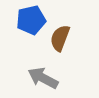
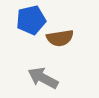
brown semicircle: rotated 120 degrees counterclockwise
